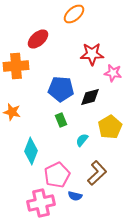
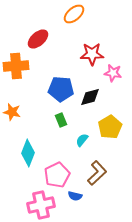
cyan diamond: moved 3 px left, 2 px down
pink cross: moved 2 px down
